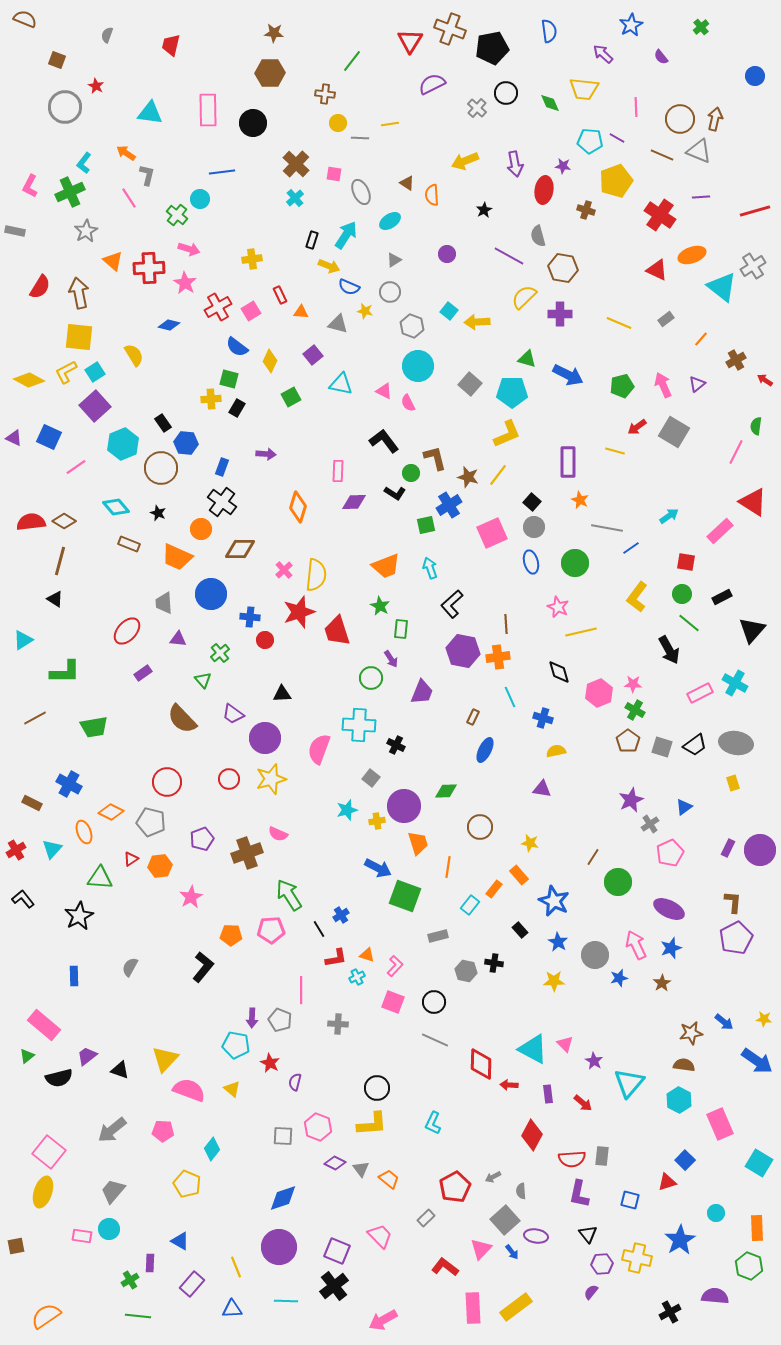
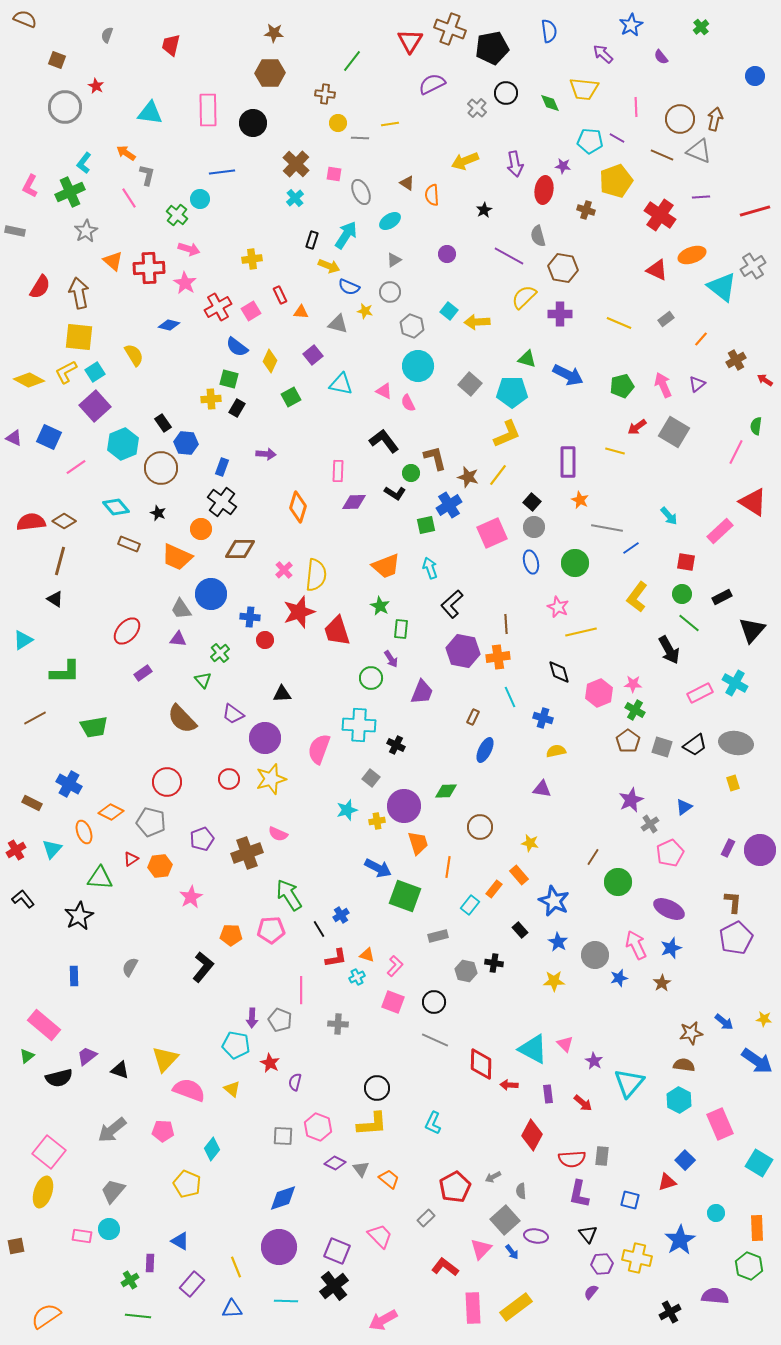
cyan arrow at (669, 516): rotated 84 degrees clockwise
gray trapezoid at (164, 603): moved 17 px right, 6 px down; rotated 30 degrees counterclockwise
